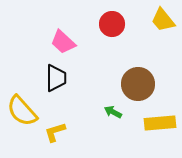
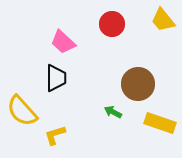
yellow rectangle: rotated 24 degrees clockwise
yellow L-shape: moved 3 px down
